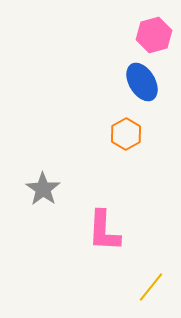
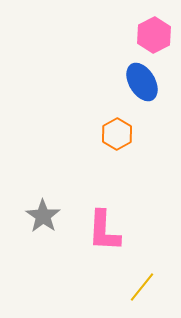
pink hexagon: rotated 12 degrees counterclockwise
orange hexagon: moved 9 px left
gray star: moved 27 px down
yellow line: moved 9 px left
